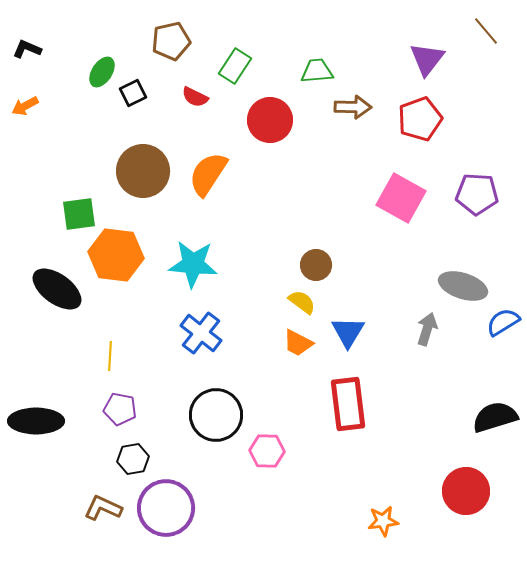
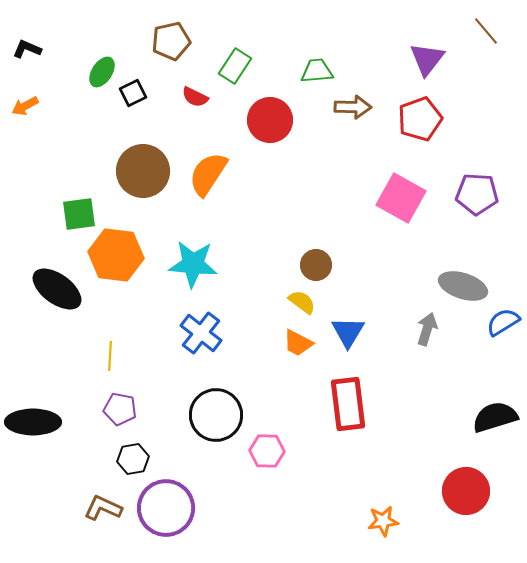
black ellipse at (36, 421): moved 3 px left, 1 px down
